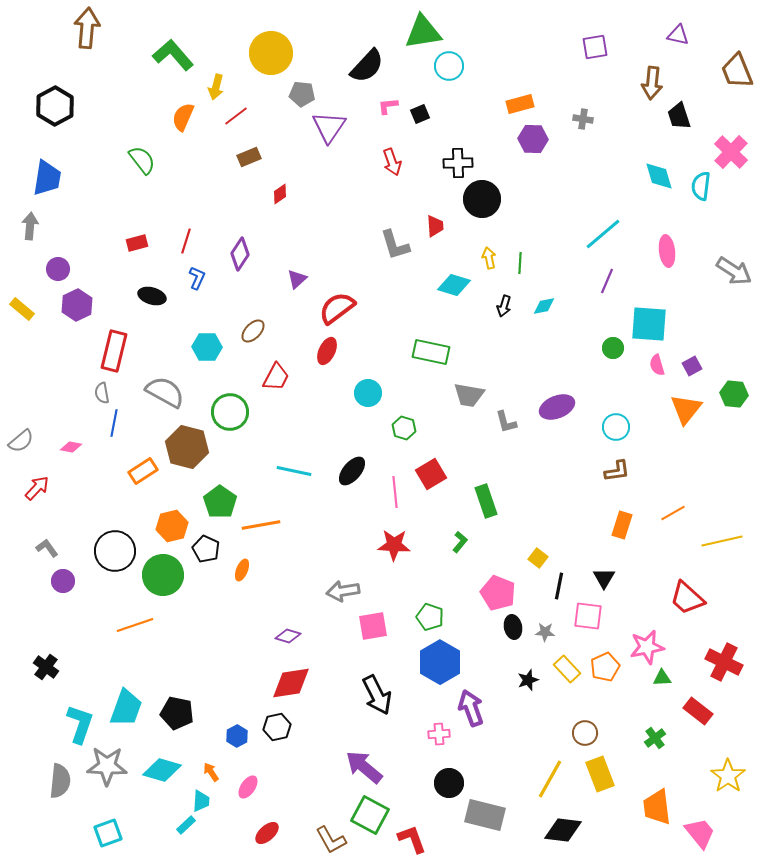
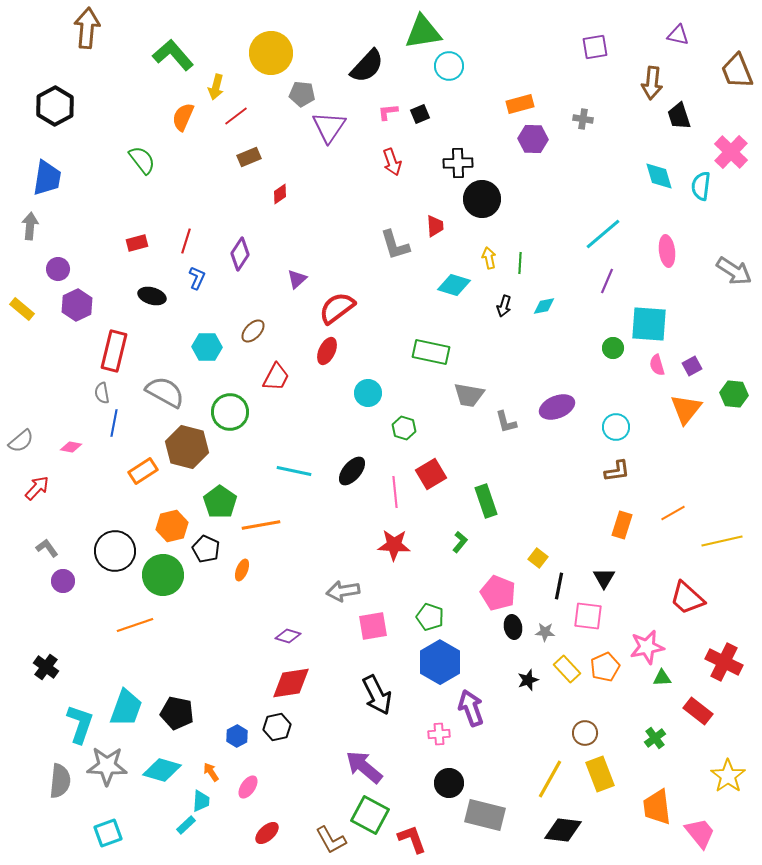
pink L-shape at (388, 106): moved 6 px down
